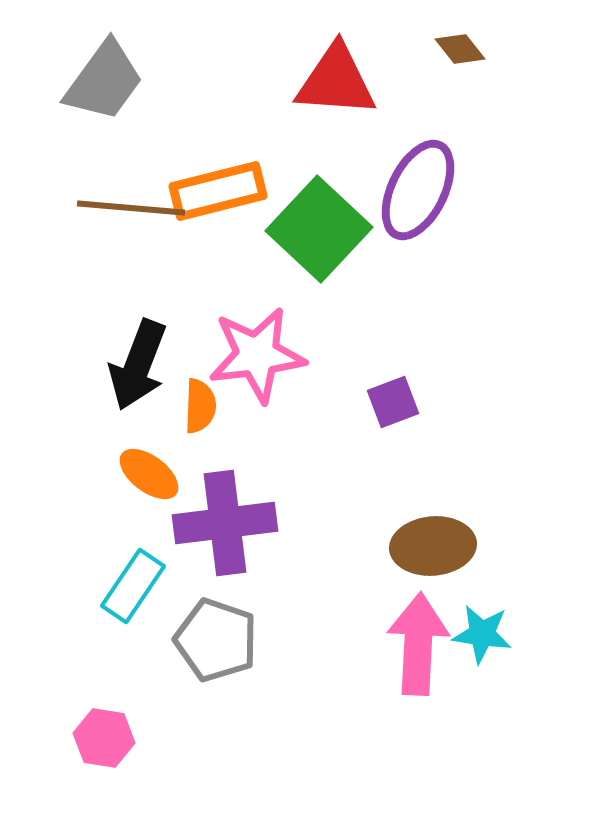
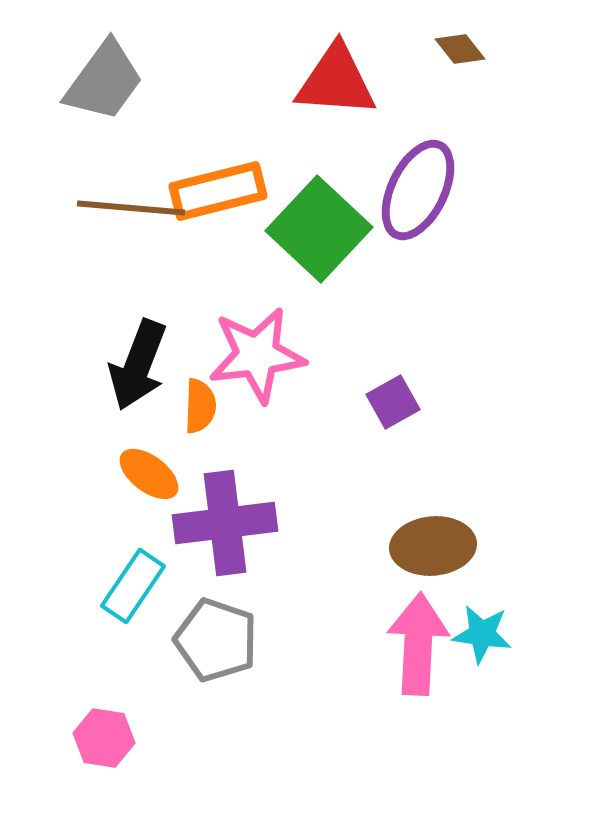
purple square: rotated 8 degrees counterclockwise
